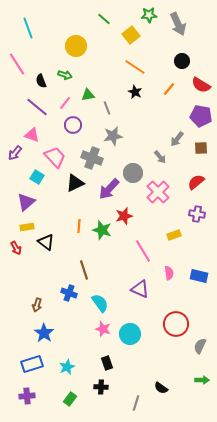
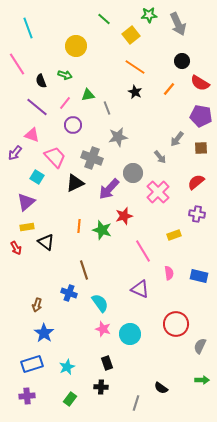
red semicircle at (201, 85): moved 1 px left, 2 px up
gray star at (113, 136): moved 5 px right, 1 px down
